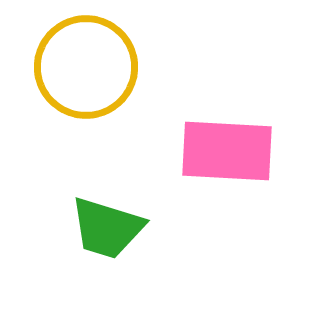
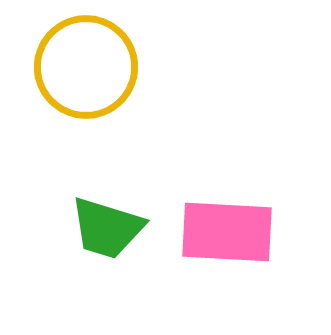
pink rectangle: moved 81 px down
